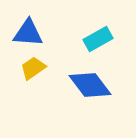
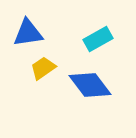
blue triangle: rotated 12 degrees counterclockwise
yellow trapezoid: moved 10 px right
